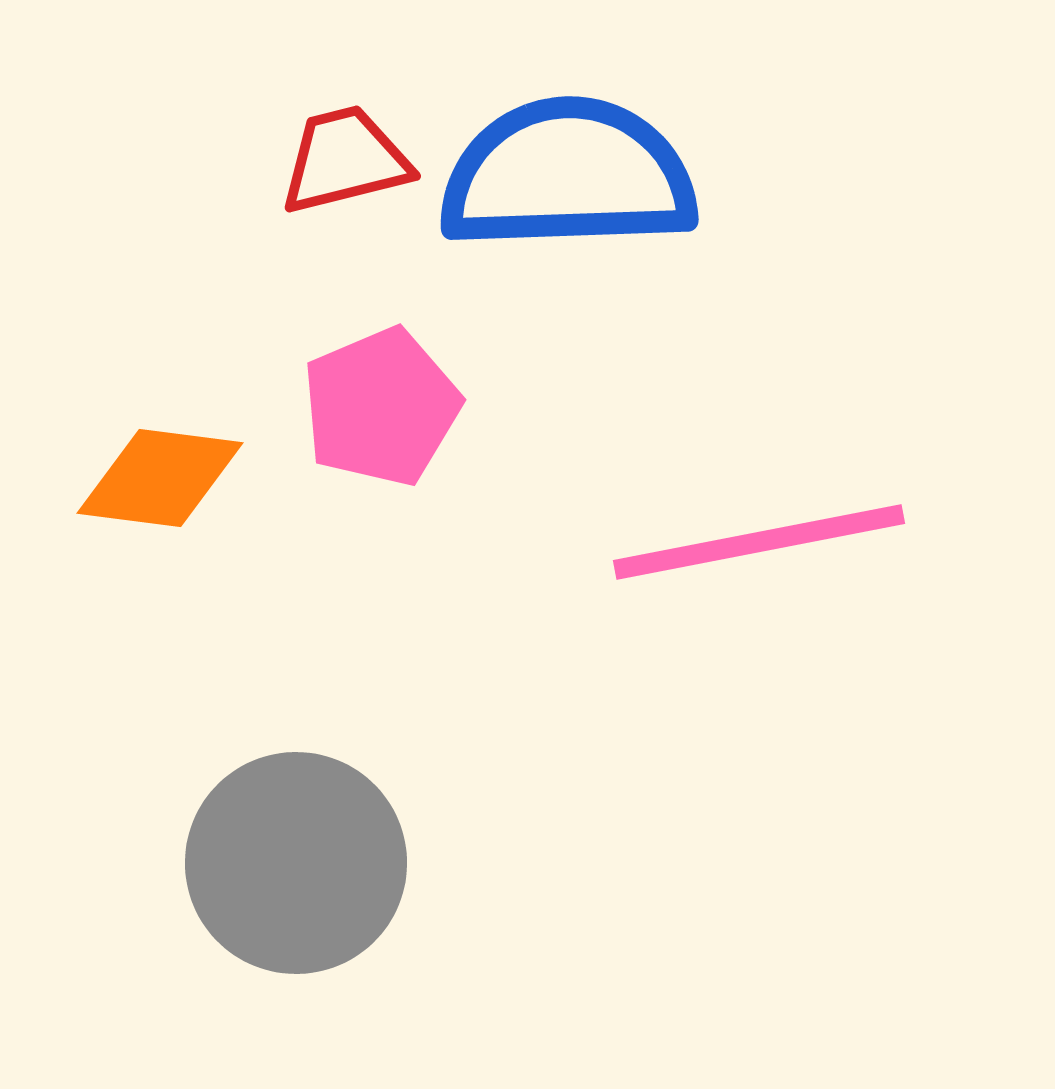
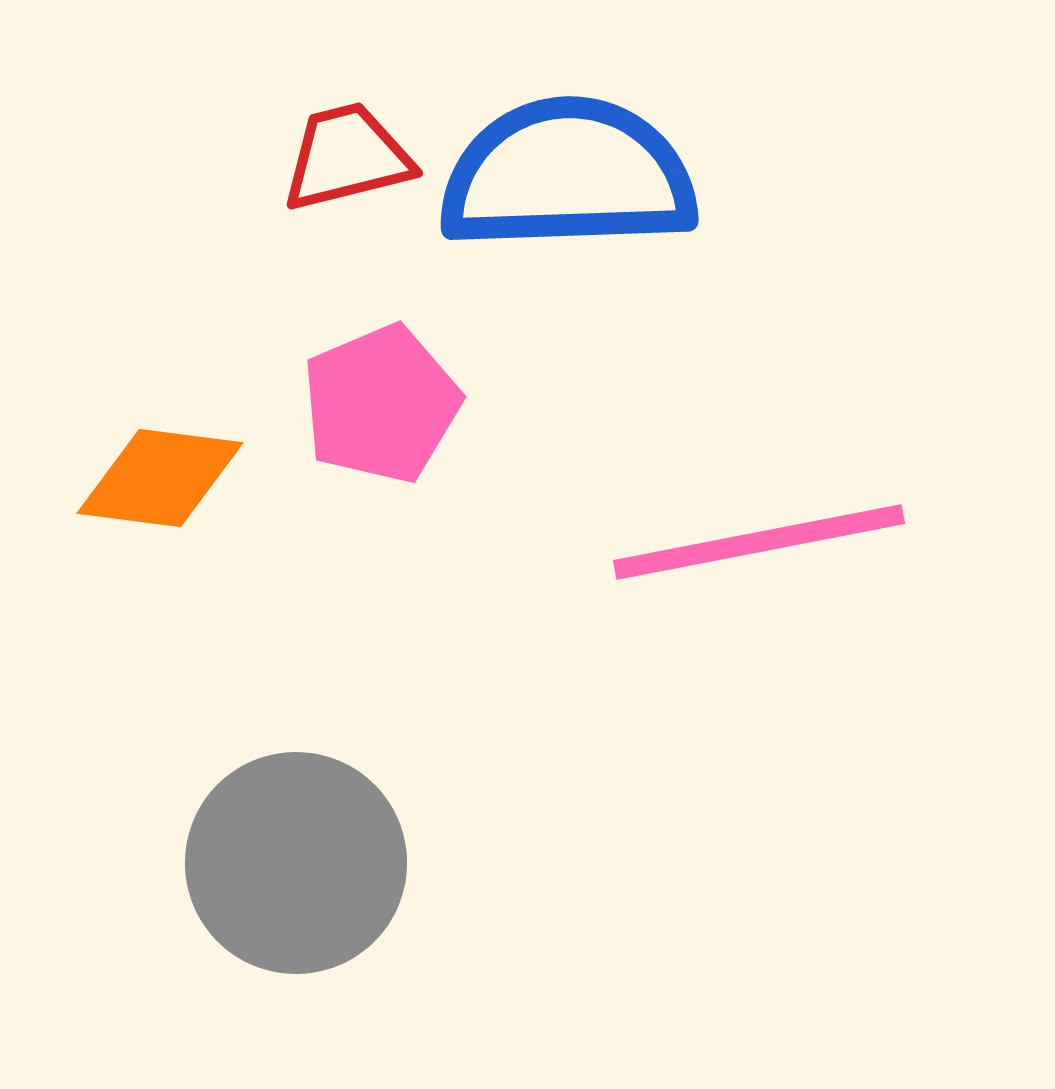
red trapezoid: moved 2 px right, 3 px up
pink pentagon: moved 3 px up
